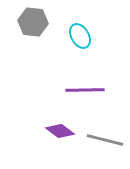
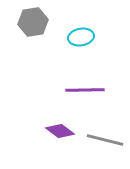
gray hexagon: rotated 16 degrees counterclockwise
cyan ellipse: moved 1 px right, 1 px down; rotated 70 degrees counterclockwise
